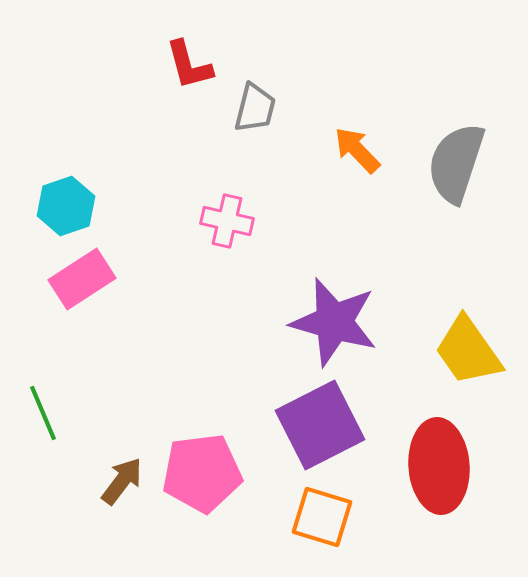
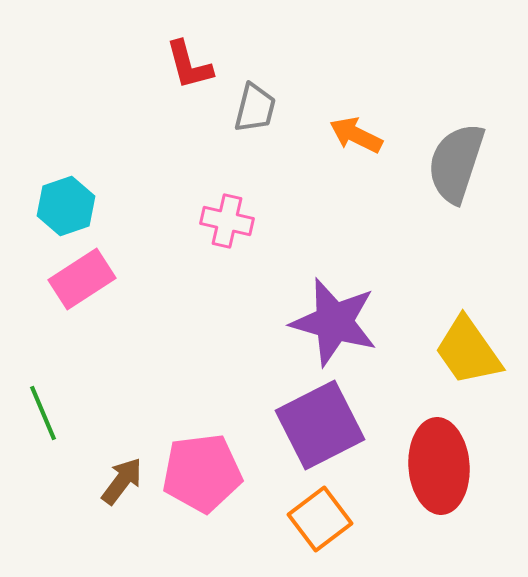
orange arrow: moved 1 px left, 15 px up; rotated 20 degrees counterclockwise
orange square: moved 2 px left, 2 px down; rotated 36 degrees clockwise
